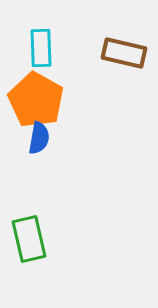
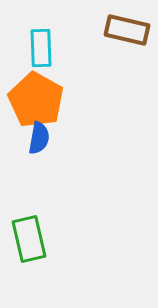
brown rectangle: moved 3 px right, 23 px up
